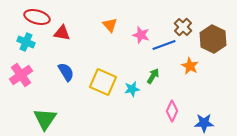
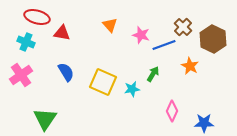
green arrow: moved 2 px up
